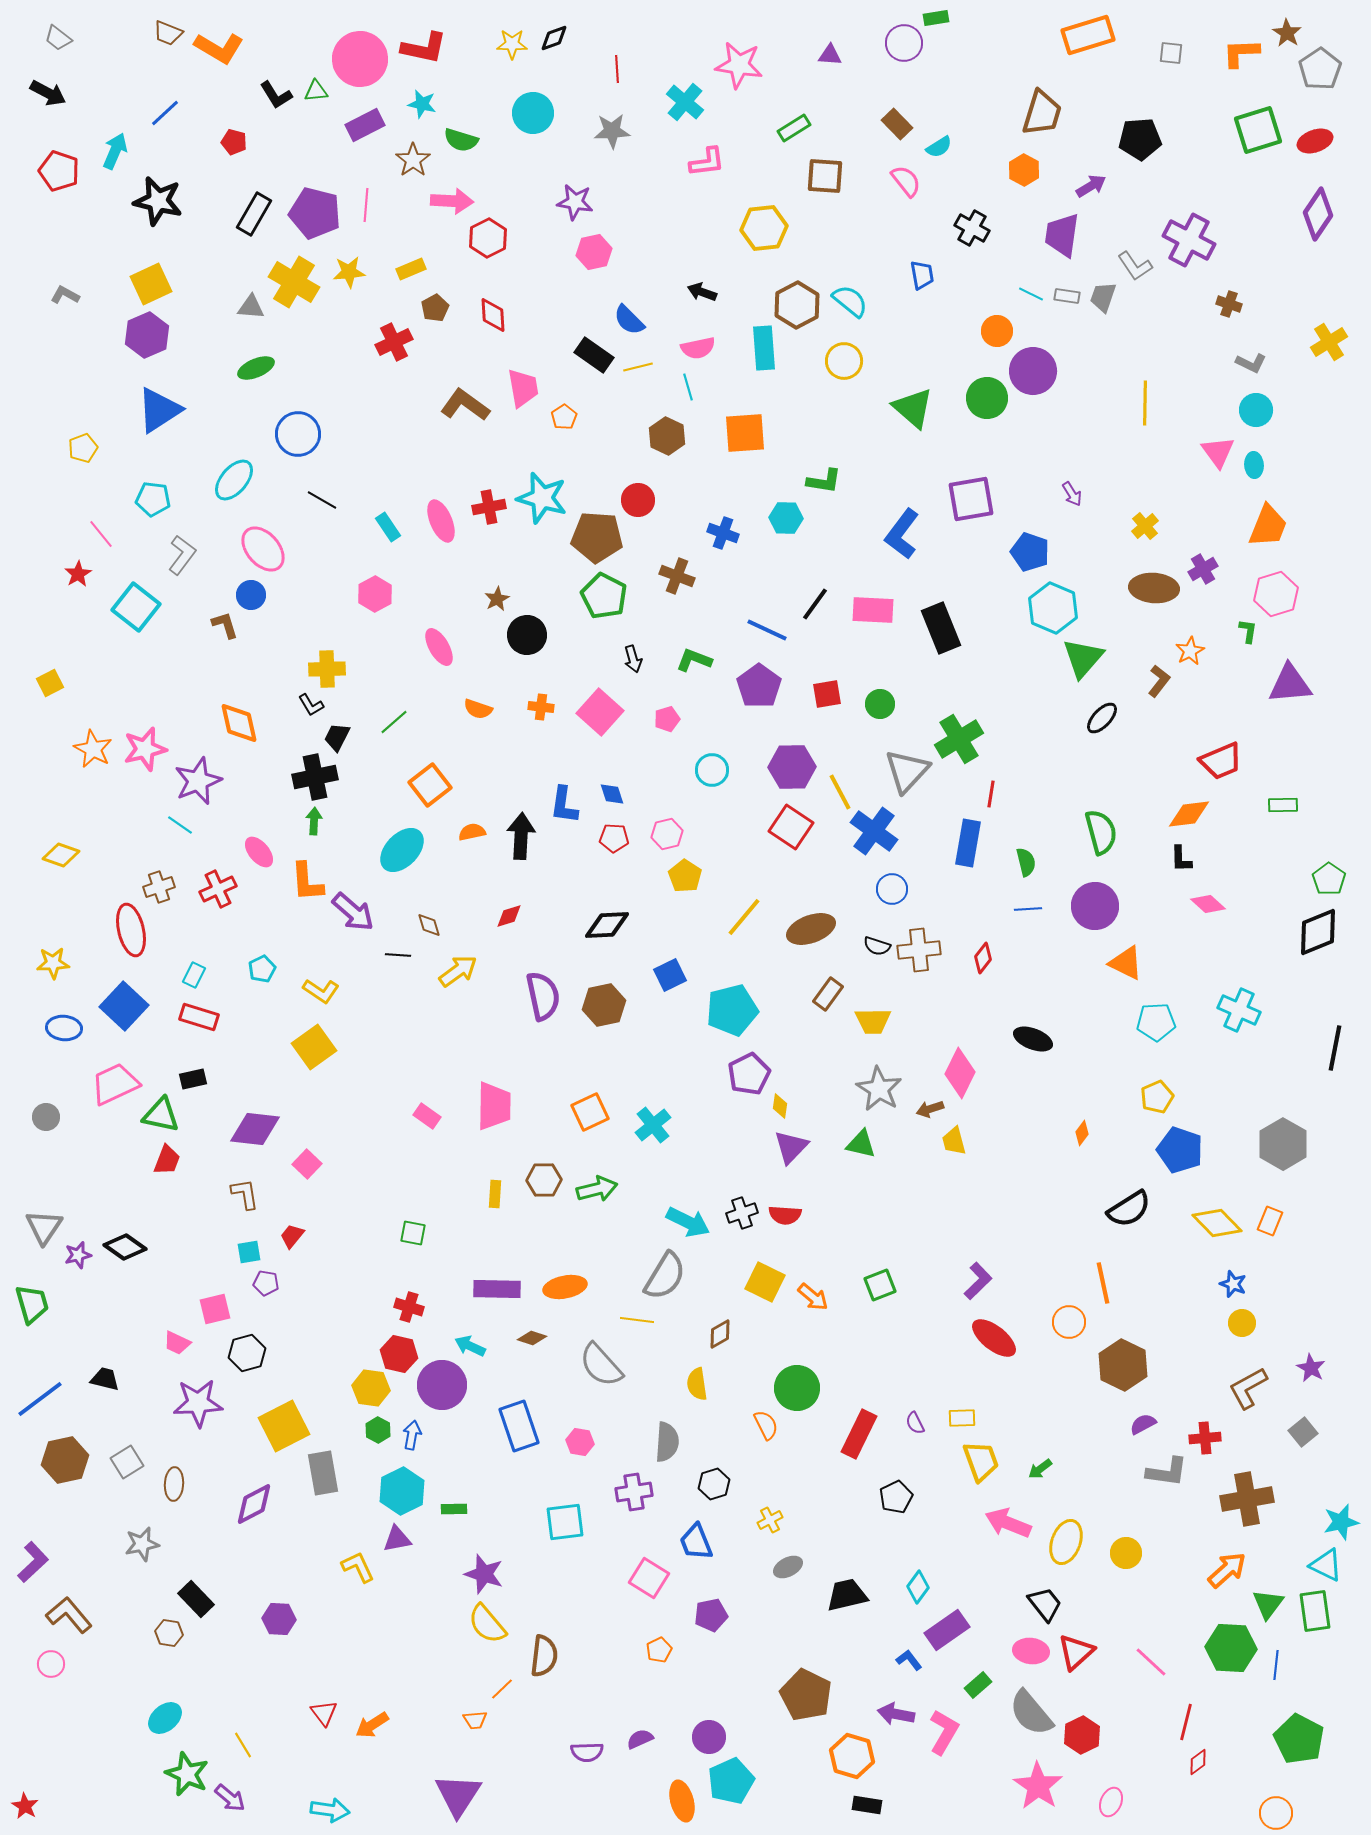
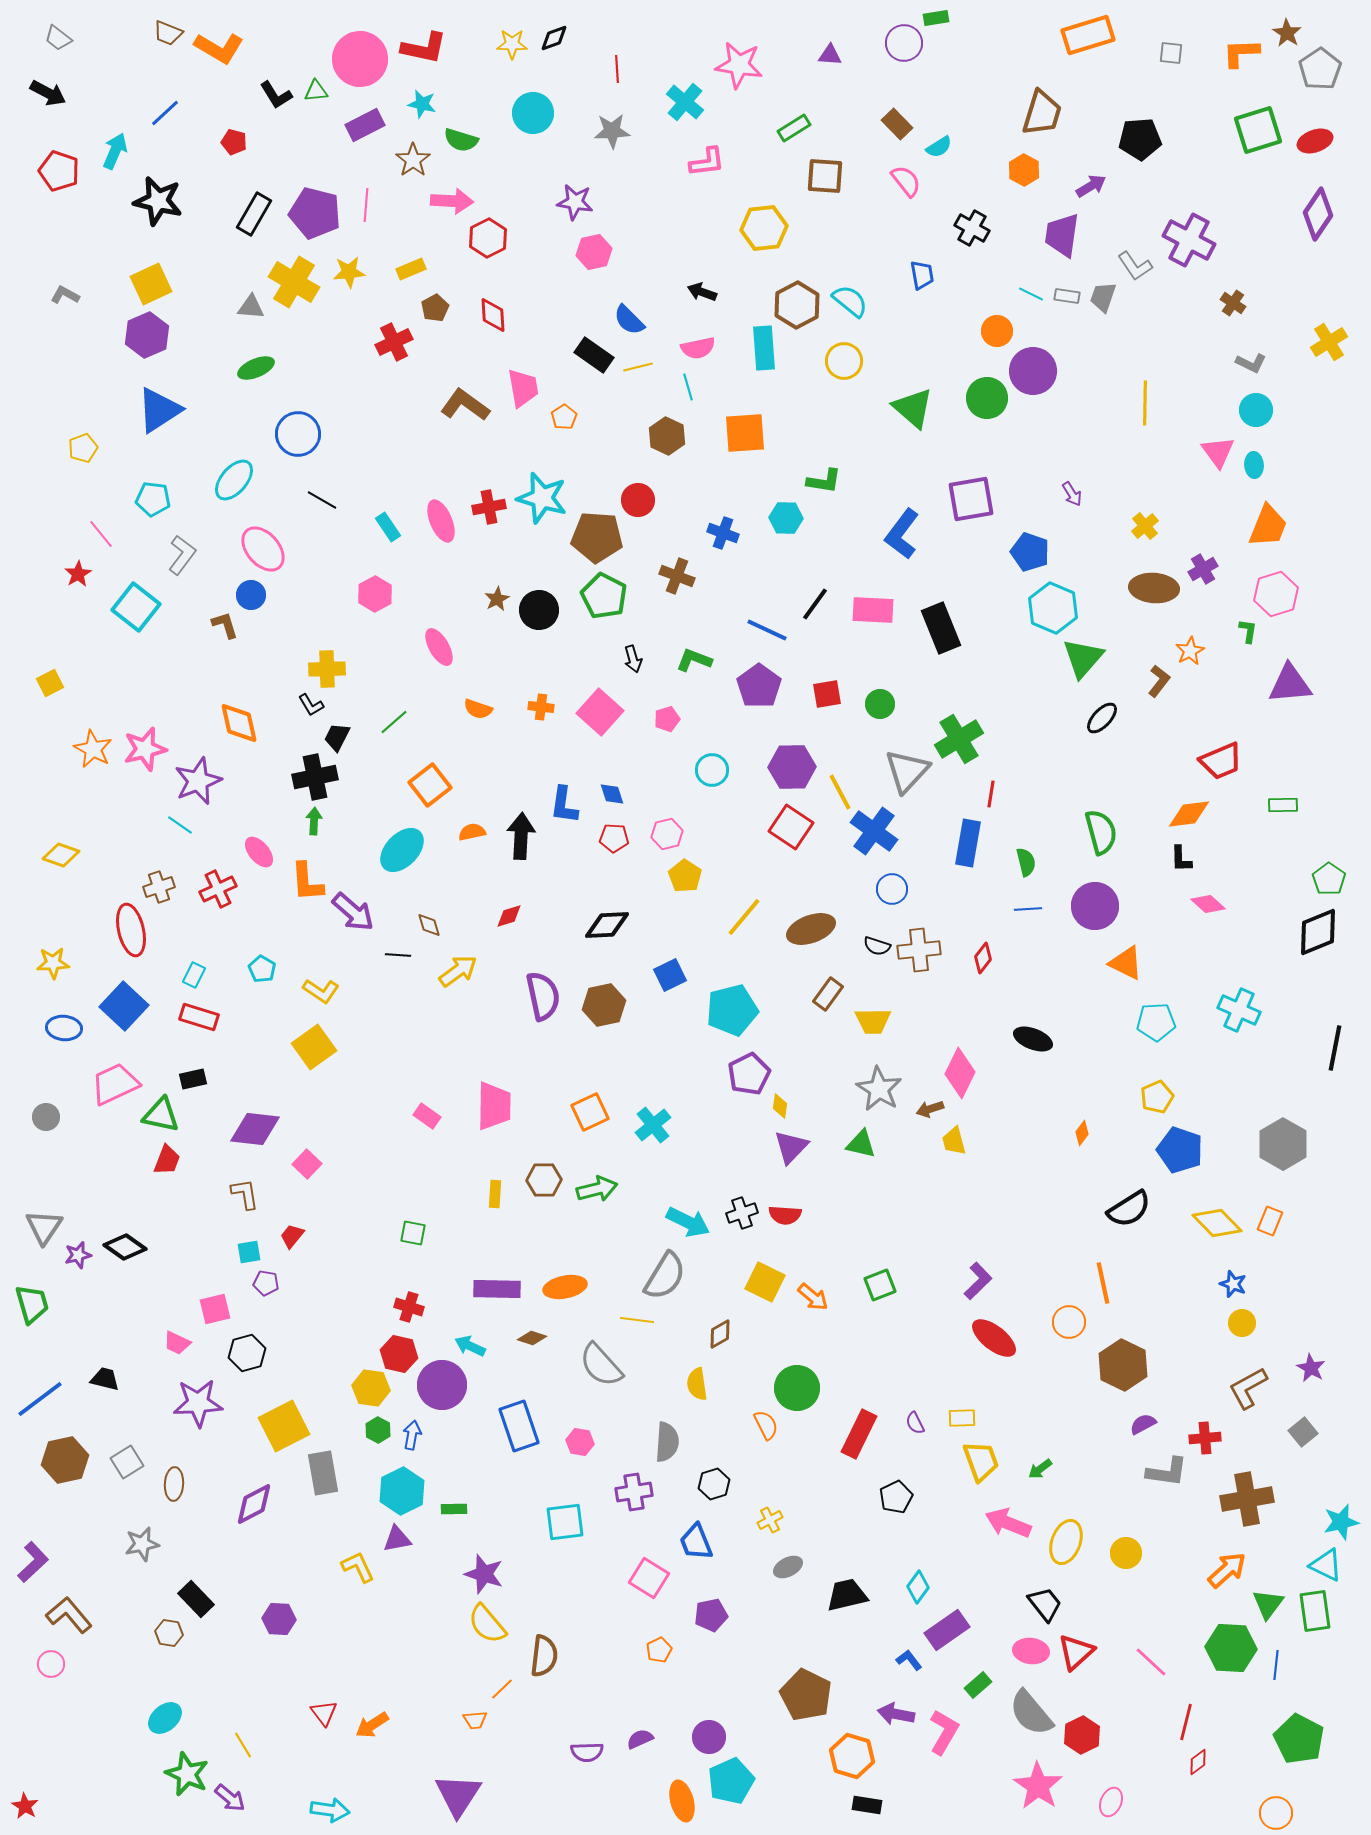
brown cross at (1229, 304): moved 4 px right, 1 px up; rotated 15 degrees clockwise
black circle at (527, 635): moved 12 px right, 25 px up
cyan pentagon at (262, 969): rotated 16 degrees counterclockwise
